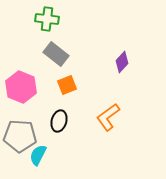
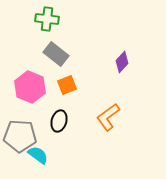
pink hexagon: moved 9 px right
cyan semicircle: rotated 100 degrees clockwise
